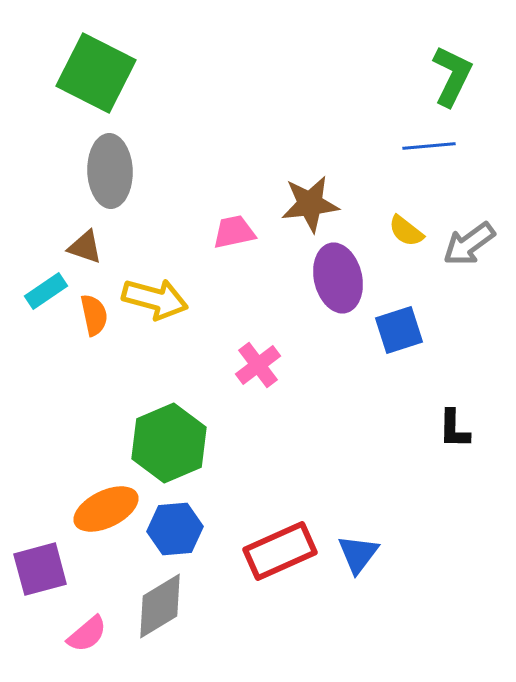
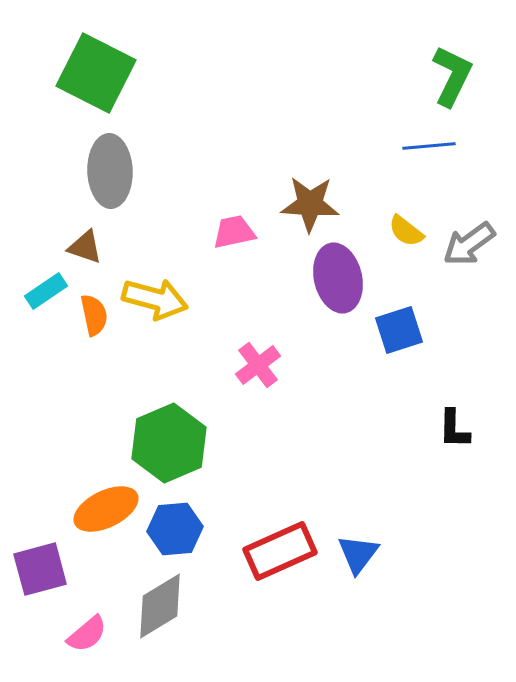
brown star: rotated 10 degrees clockwise
